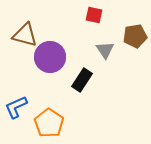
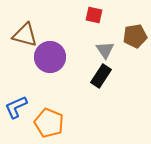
black rectangle: moved 19 px right, 4 px up
orange pentagon: rotated 12 degrees counterclockwise
